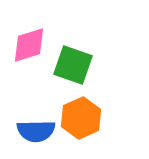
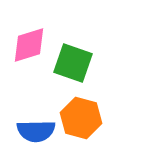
green square: moved 2 px up
orange hexagon: rotated 21 degrees counterclockwise
